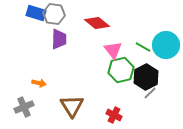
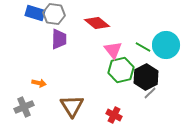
blue rectangle: moved 1 px left
